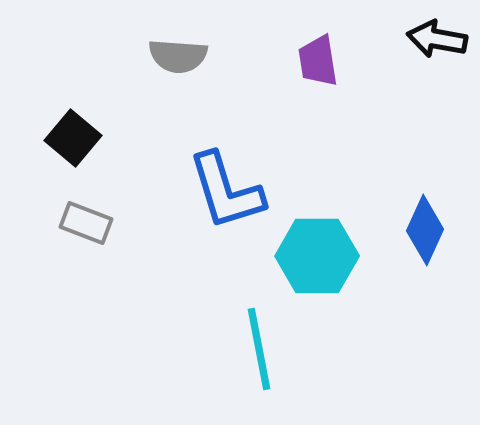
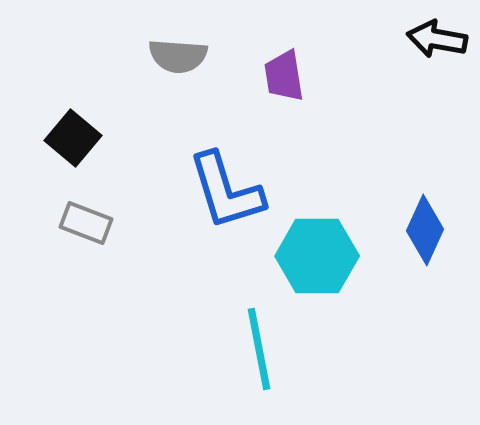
purple trapezoid: moved 34 px left, 15 px down
